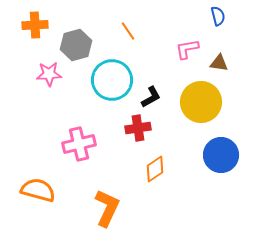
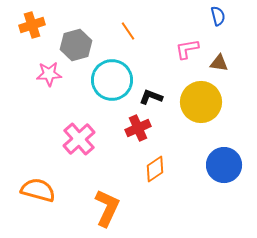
orange cross: moved 3 px left; rotated 15 degrees counterclockwise
black L-shape: rotated 130 degrees counterclockwise
red cross: rotated 15 degrees counterclockwise
pink cross: moved 5 px up; rotated 28 degrees counterclockwise
blue circle: moved 3 px right, 10 px down
